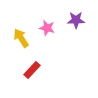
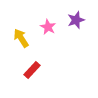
purple star: rotated 18 degrees counterclockwise
pink star: moved 1 px right, 1 px up; rotated 14 degrees clockwise
